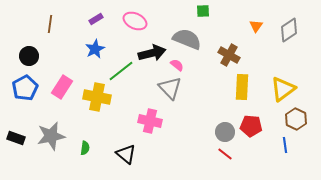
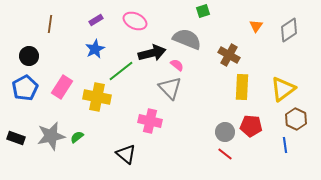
green square: rotated 16 degrees counterclockwise
purple rectangle: moved 1 px down
green semicircle: moved 8 px left, 11 px up; rotated 136 degrees counterclockwise
